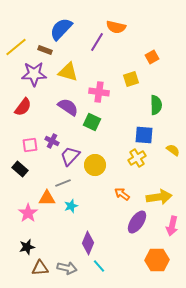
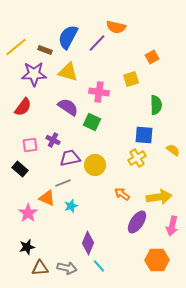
blue semicircle: moved 7 px right, 8 px down; rotated 15 degrees counterclockwise
purple line: moved 1 px down; rotated 12 degrees clockwise
purple cross: moved 1 px right, 1 px up
purple trapezoid: moved 2 px down; rotated 35 degrees clockwise
orange triangle: rotated 24 degrees clockwise
